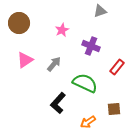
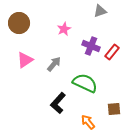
pink star: moved 2 px right, 1 px up
red rectangle: moved 5 px left, 15 px up
orange arrow: rotated 84 degrees clockwise
